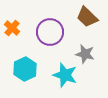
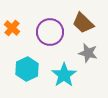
brown trapezoid: moved 4 px left, 6 px down
gray star: moved 3 px right, 1 px up
cyan hexagon: moved 2 px right
cyan star: moved 1 px left; rotated 20 degrees clockwise
